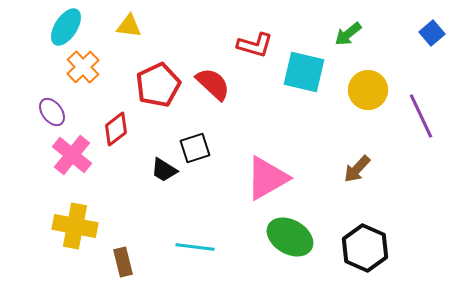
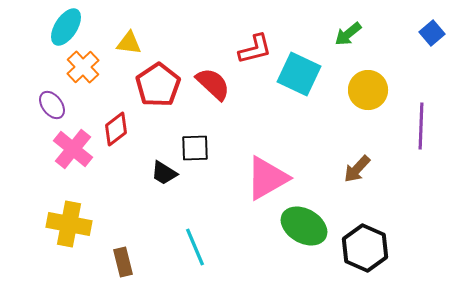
yellow triangle: moved 17 px down
red L-shape: moved 4 px down; rotated 30 degrees counterclockwise
cyan square: moved 5 px left, 2 px down; rotated 12 degrees clockwise
red pentagon: rotated 9 degrees counterclockwise
purple ellipse: moved 7 px up
purple line: moved 10 px down; rotated 27 degrees clockwise
black square: rotated 16 degrees clockwise
pink cross: moved 1 px right, 6 px up
black trapezoid: moved 3 px down
yellow cross: moved 6 px left, 2 px up
green ellipse: moved 14 px right, 11 px up
cyan line: rotated 60 degrees clockwise
